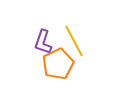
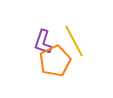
orange pentagon: moved 3 px left, 3 px up
